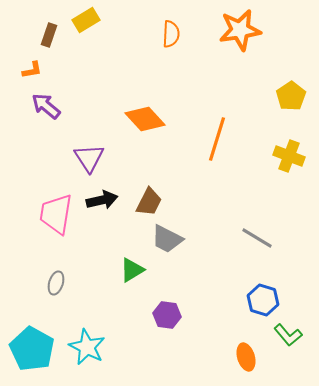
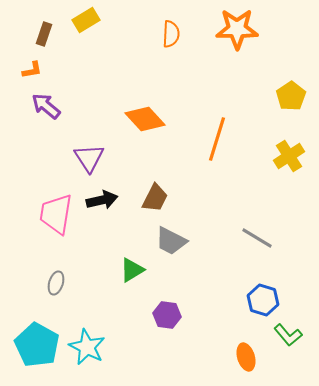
orange star: moved 3 px left, 1 px up; rotated 9 degrees clockwise
brown rectangle: moved 5 px left, 1 px up
yellow cross: rotated 36 degrees clockwise
brown trapezoid: moved 6 px right, 4 px up
gray trapezoid: moved 4 px right, 2 px down
cyan pentagon: moved 5 px right, 4 px up
